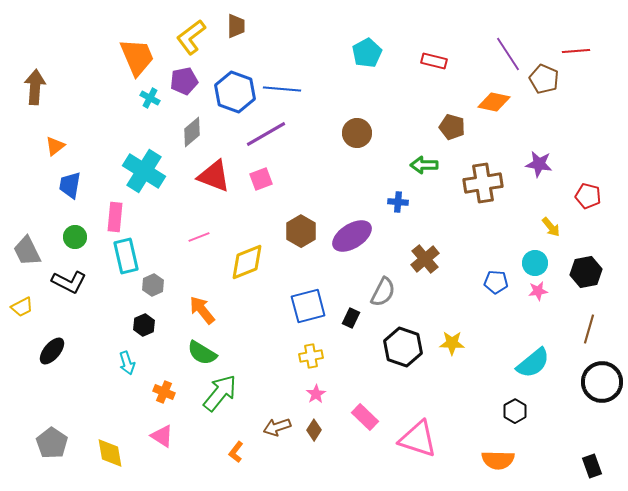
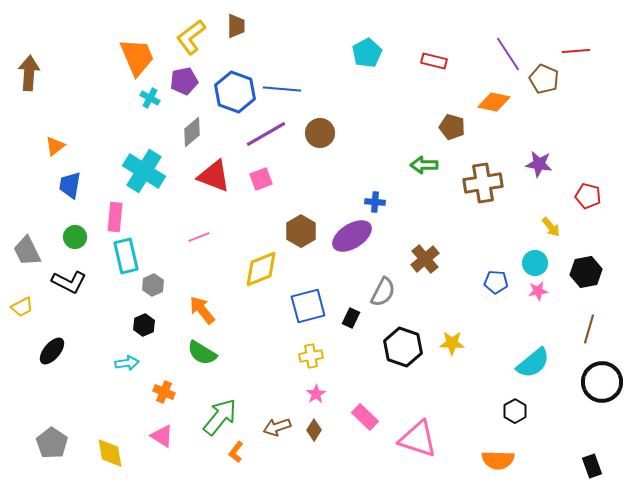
brown arrow at (35, 87): moved 6 px left, 14 px up
brown circle at (357, 133): moved 37 px left
blue cross at (398, 202): moved 23 px left
yellow diamond at (247, 262): moved 14 px right, 7 px down
cyan arrow at (127, 363): rotated 80 degrees counterclockwise
green arrow at (220, 393): moved 24 px down
